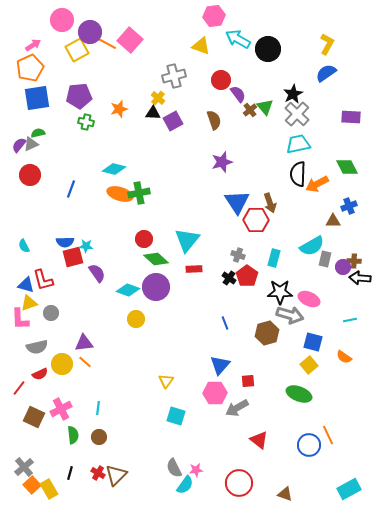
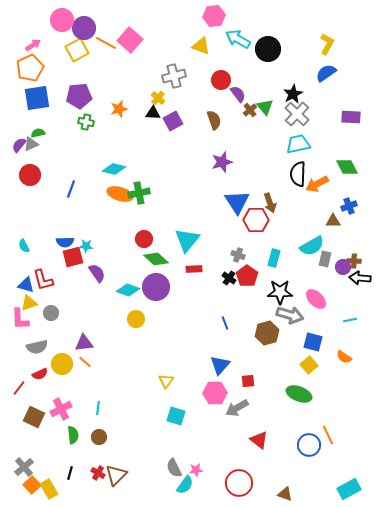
purple circle at (90, 32): moved 6 px left, 4 px up
pink ellipse at (309, 299): moved 7 px right; rotated 20 degrees clockwise
